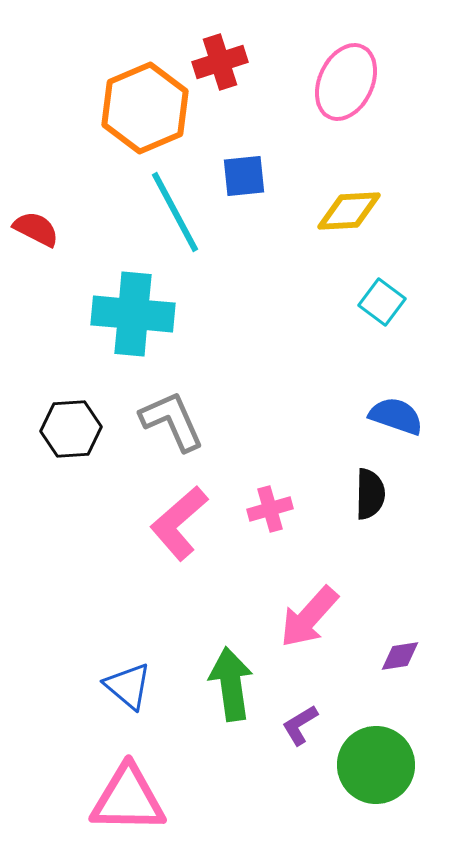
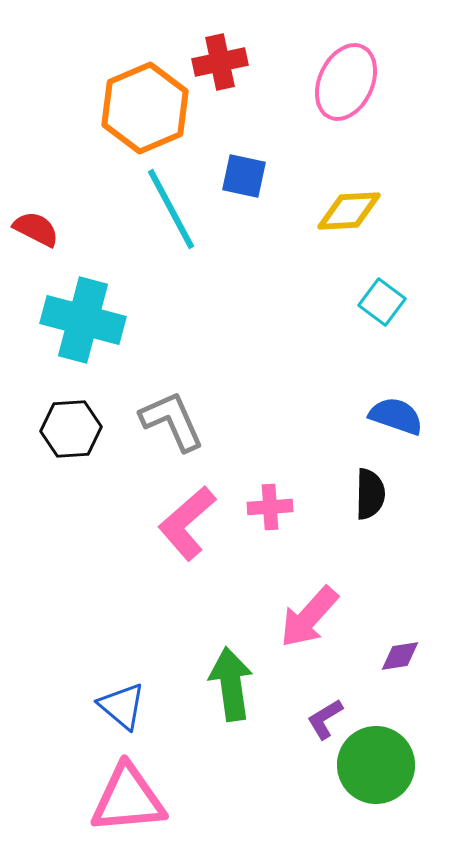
red cross: rotated 6 degrees clockwise
blue square: rotated 18 degrees clockwise
cyan line: moved 4 px left, 3 px up
cyan cross: moved 50 px left, 6 px down; rotated 10 degrees clockwise
pink cross: moved 2 px up; rotated 12 degrees clockwise
pink L-shape: moved 8 px right
blue triangle: moved 6 px left, 20 px down
purple L-shape: moved 25 px right, 6 px up
pink triangle: rotated 6 degrees counterclockwise
